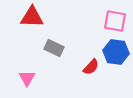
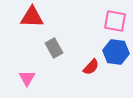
gray rectangle: rotated 36 degrees clockwise
